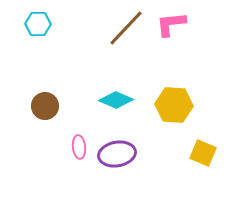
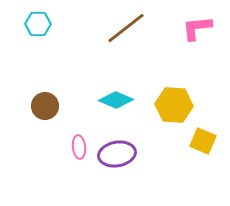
pink L-shape: moved 26 px right, 4 px down
brown line: rotated 9 degrees clockwise
yellow square: moved 12 px up
